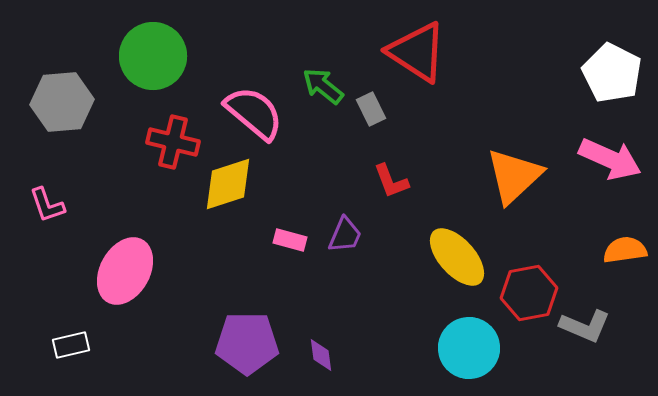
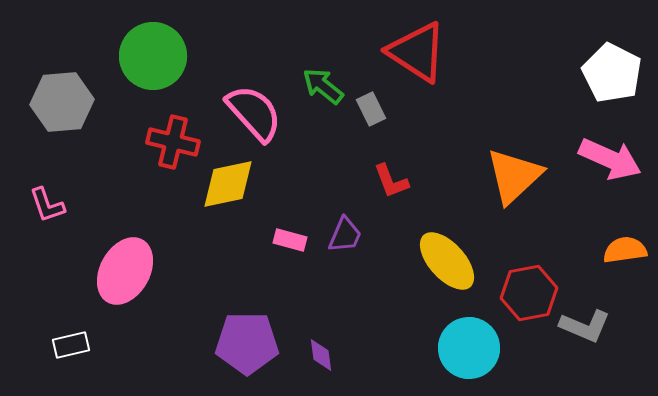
pink semicircle: rotated 8 degrees clockwise
yellow diamond: rotated 6 degrees clockwise
yellow ellipse: moved 10 px left, 4 px down
